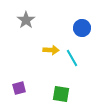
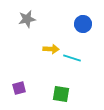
gray star: moved 1 px right, 1 px up; rotated 24 degrees clockwise
blue circle: moved 1 px right, 4 px up
yellow arrow: moved 1 px up
cyan line: rotated 42 degrees counterclockwise
